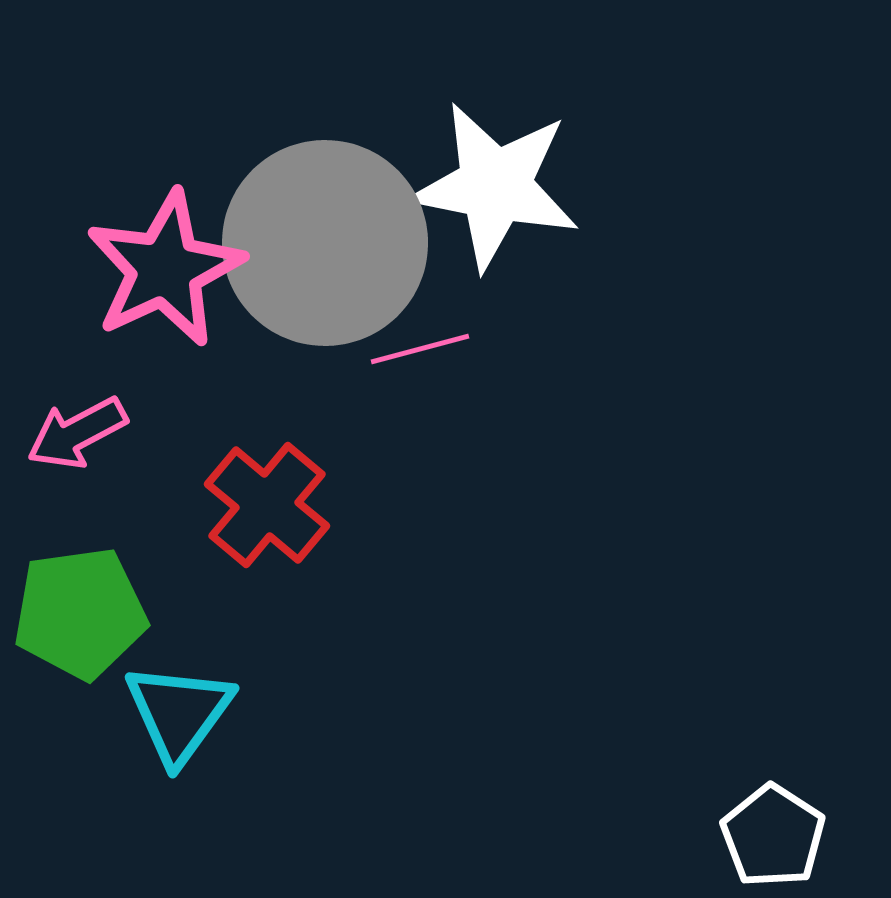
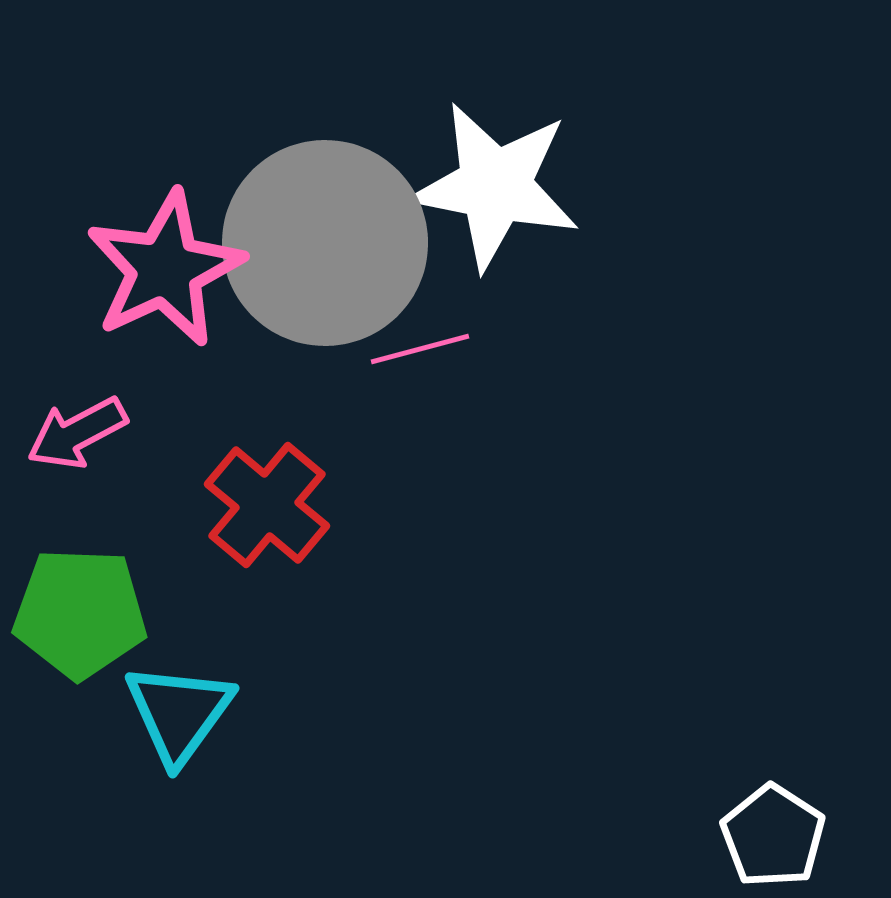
green pentagon: rotated 10 degrees clockwise
